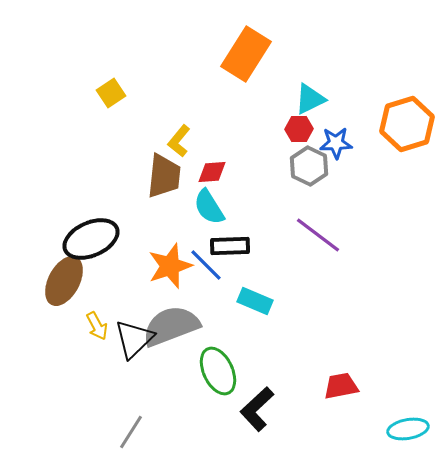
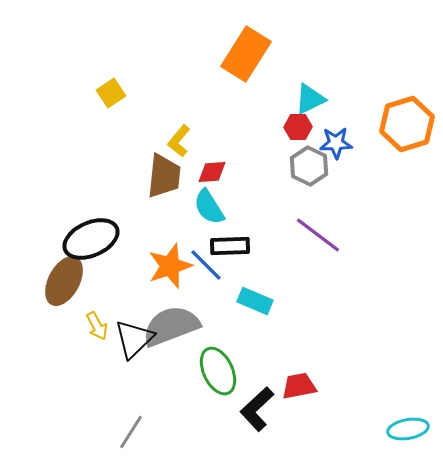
red hexagon: moved 1 px left, 2 px up
red trapezoid: moved 42 px left
